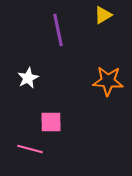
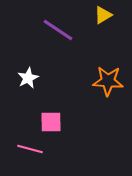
purple line: rotated 44 degrees counterclockwise
